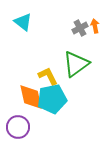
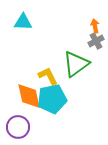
cyan triangle: rotated 36 degrees counterclockwise
gray cross: moved 16 px right, 13 px down
orange diamond: moved 2 px left, 1 px up
